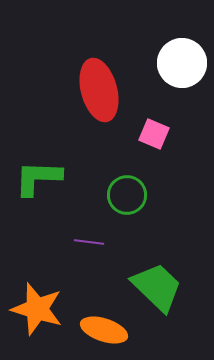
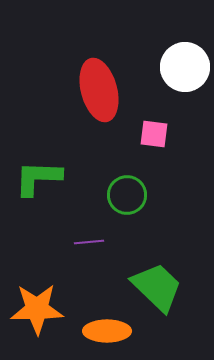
white circle: moved 3 px right, 4 px down
pink square: rotated 16 degrees counterclockwise
purple line: rotated 12 degrees counterclockwise
orange star: rotated 18 degrees counterclockwise
orange ellipse: moved 3 px right, 1 px down; rotated 18 degrees counterclockwise
